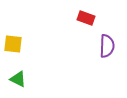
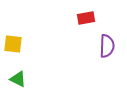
red rectangle: rotated 30 degrees counterclockwise
